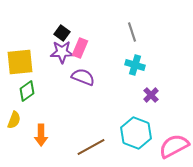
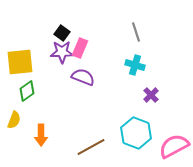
gray line: moved 4 px right
